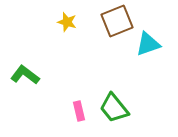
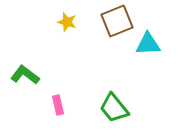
cyan triangle: rotated 16 degrees clockwise
pink rectangle: moved 21 px left, 6 px up
